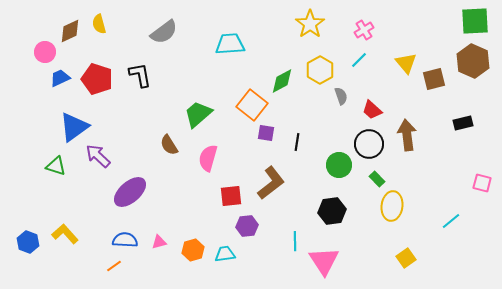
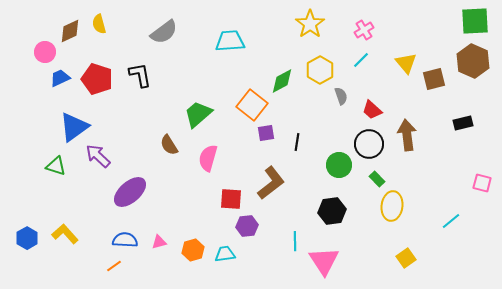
cyan trapezoid at (230, 44): moved 3 px up
cyan line at (359, 60): moved 2 px right
purple square at (266, 133): rotated 18 degrees counterclockwise
red square at (231, 196): moved 3 px down; rotated 10 degrees clockwise
blue hexagon at (28, 242): moved 1 px left, 4 px up; rotated 10 degrees clockwise
